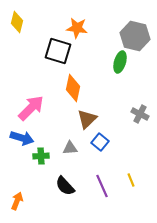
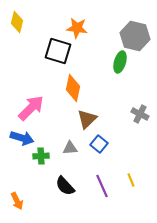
blue square: moved 1 px left, 2 px down
orange arrow: rotated 132 degrees clockwise
